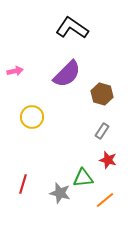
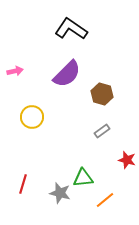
black L-shape: moved 1 px left, 1 px down
gray rectangle: rotated 21 degrees clockwise
red star: moved 19 px right
